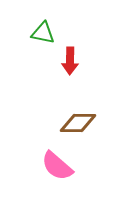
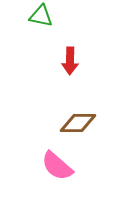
green triangle: moved 2 px left, 17 px up
